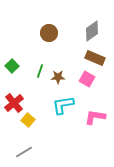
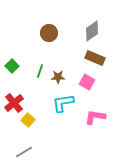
pink square: moved 3 px down
cyan L-shape: moved 2 px up
